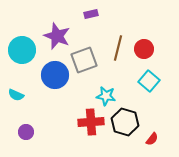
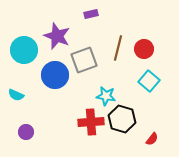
cyan circle: moved 2 px right
black hexagon: moved 3 px left, 3 px up
